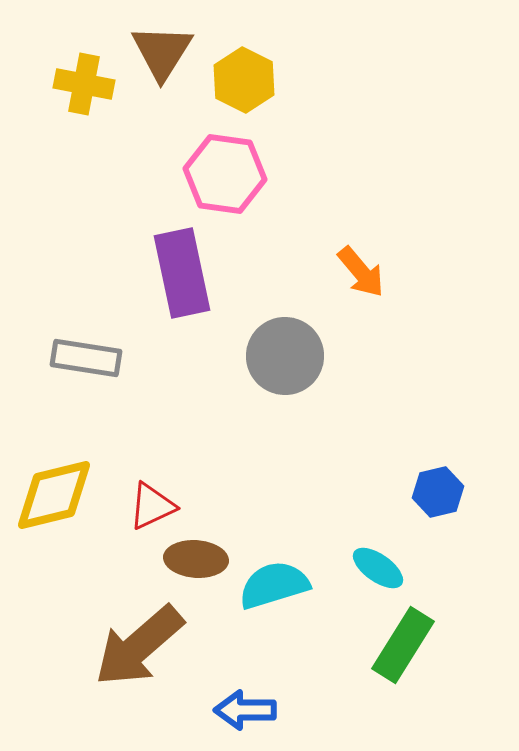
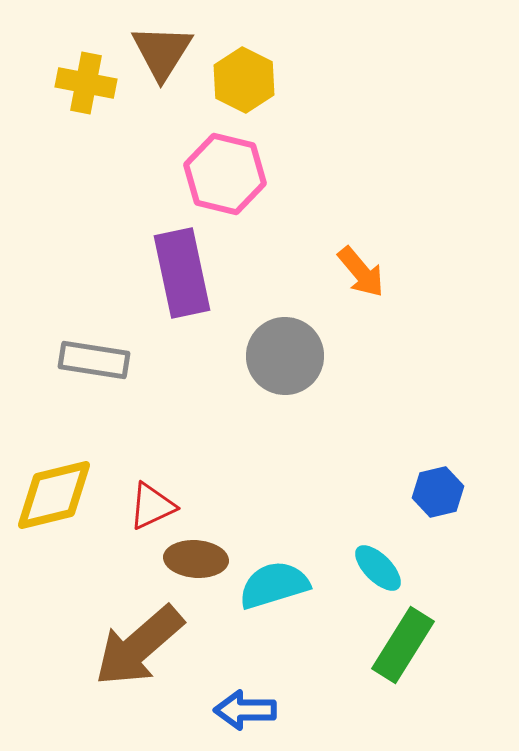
yellow cross: moved 2 px right, 1 px up
pink hexagon: rotated 6 degrees clockwise
gray rectangle: moved 8 px right, 2 px down
cyan ellipse: rotated 10 degrees clockwise
